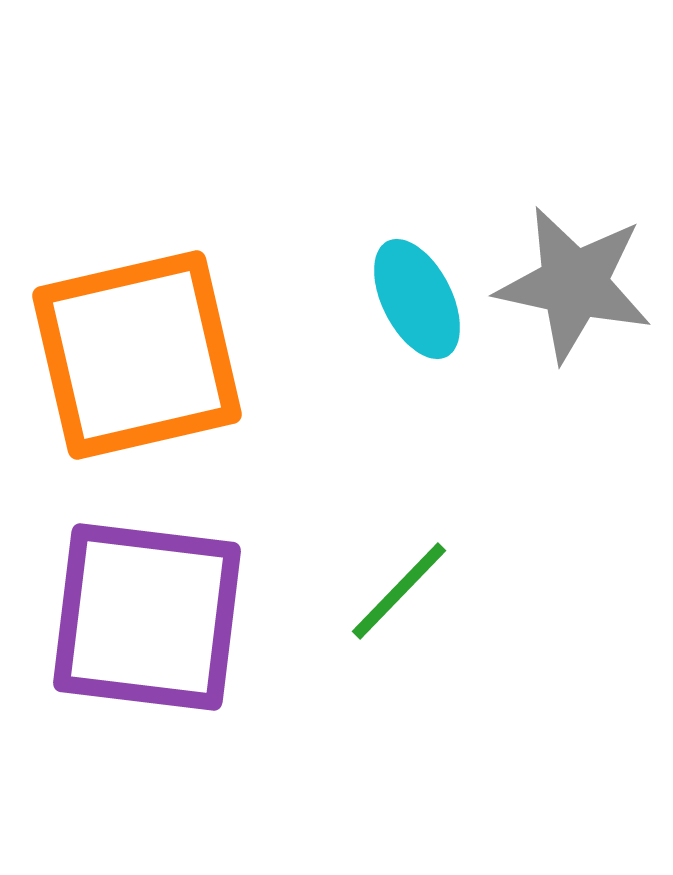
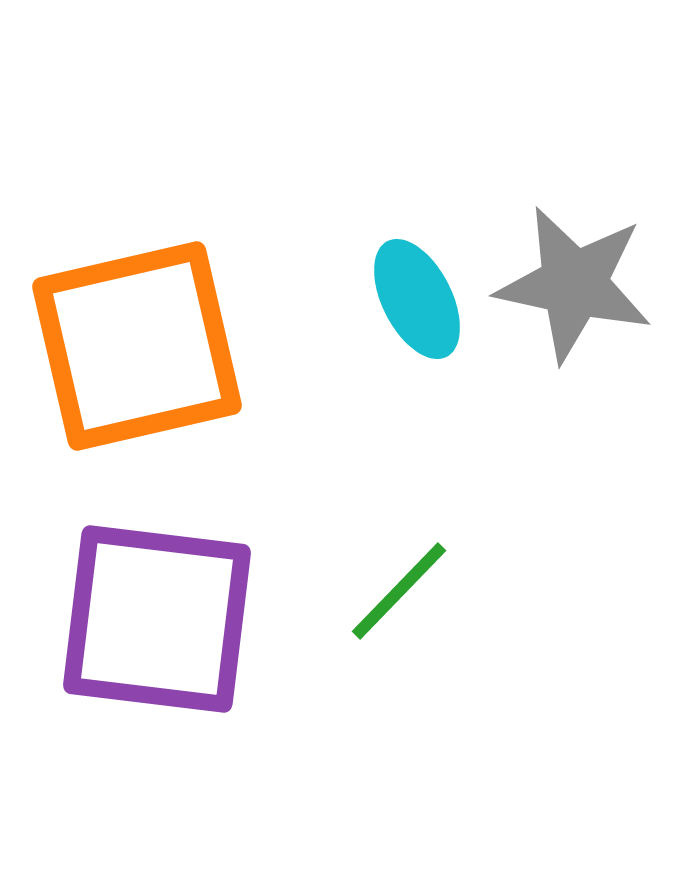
orange square: moved 9 px up
purple square: moved 10 px right, 2 px down
